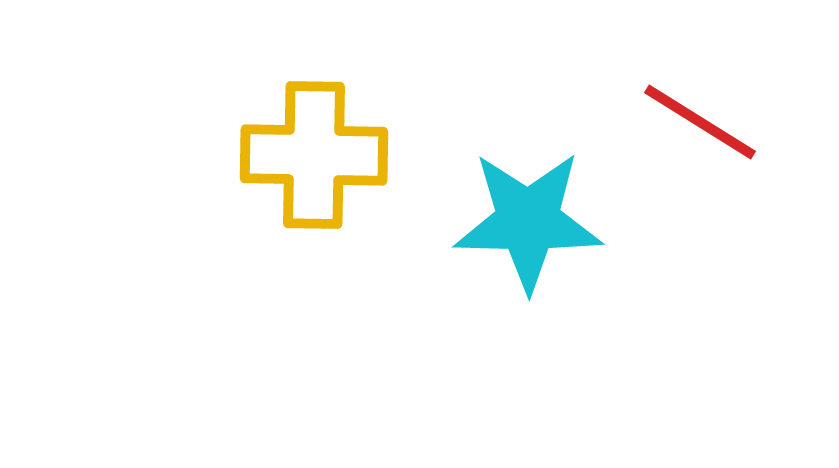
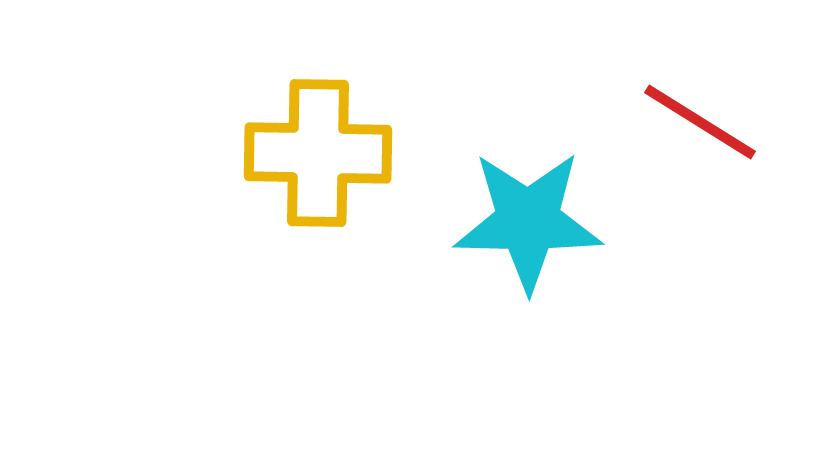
yellow cross: moved 4 px right, 2 px up
